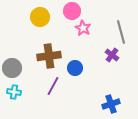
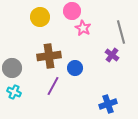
cyan cross: rotated 16 degrees clockwise
blue cross: moved 3 px left
